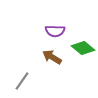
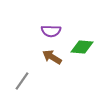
purple semicircle: moved 4 px left
green diamond: moved 1 px left, 1 px up; rotated 35 degrees counterclockwise
